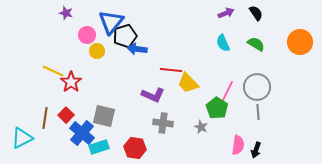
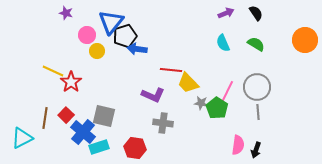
orange circle: moved 5 px right, 2 px up
gray star: moved 24 px up; rotated 16 degrees counterclockwise
blue cross: moved 1 px right, 1 px up
